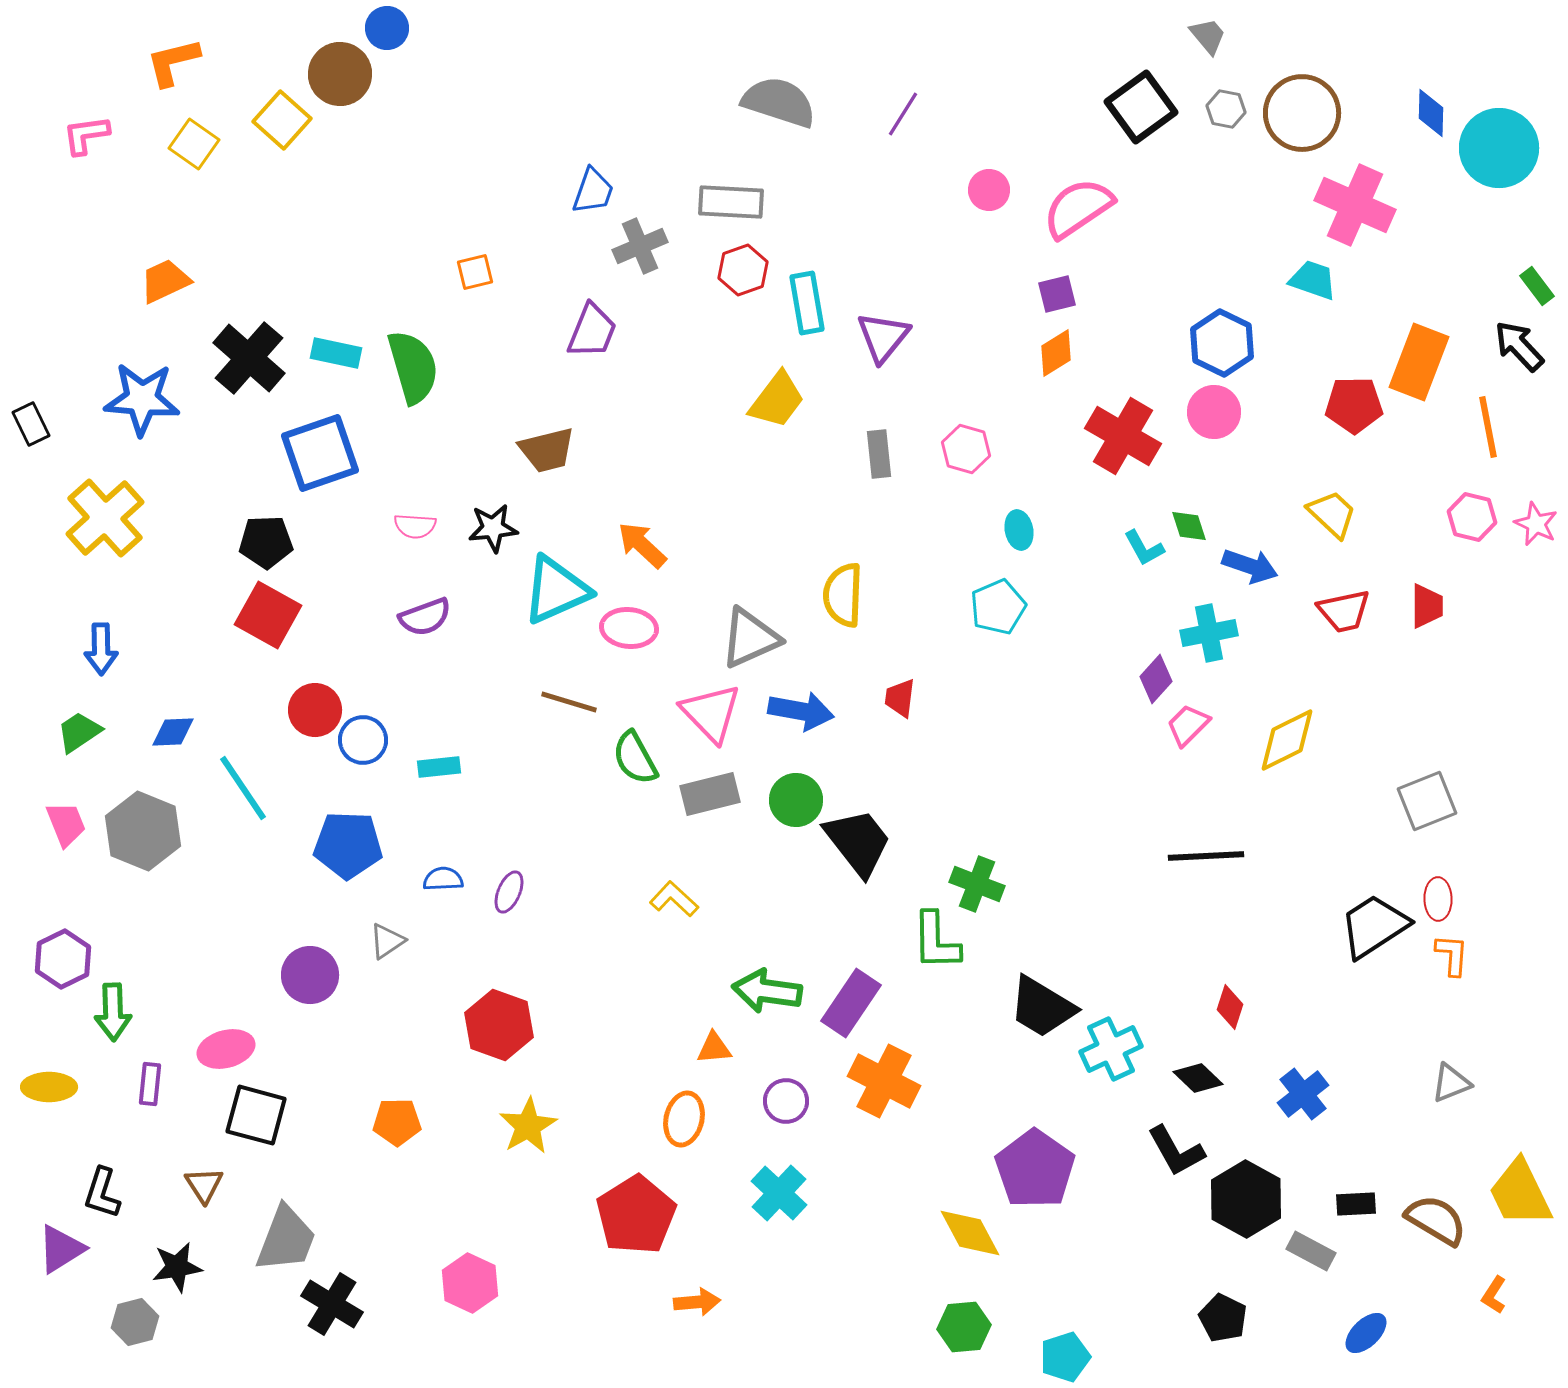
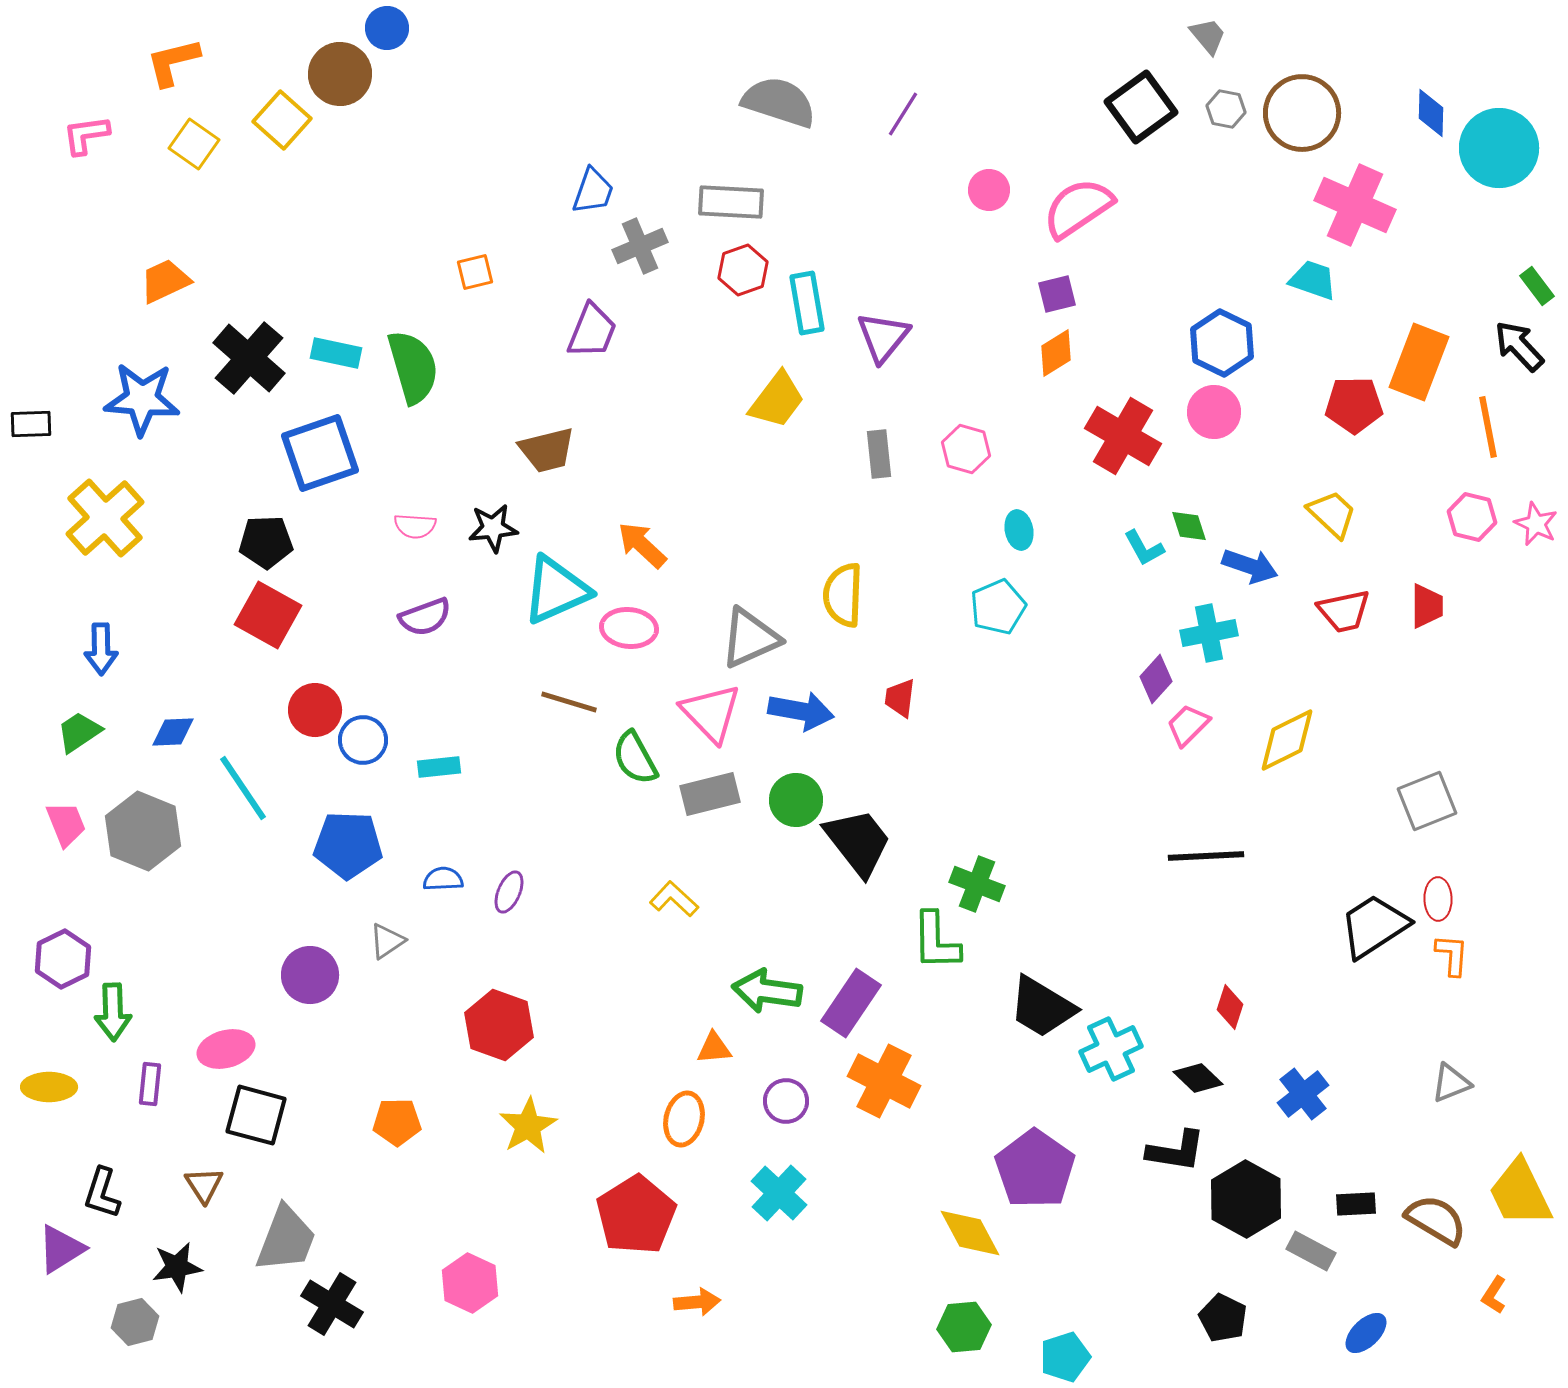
black rectangle at (31, 424): rotated 66 degrees counterclockwise
black L-shape at (1176, 1151): rotated 52 degrees counterclockwise
